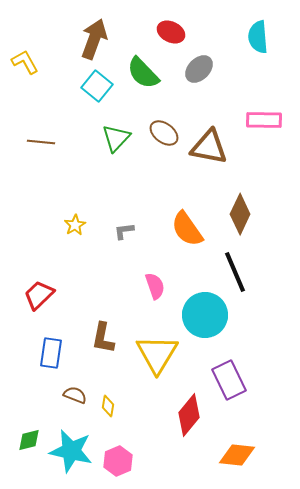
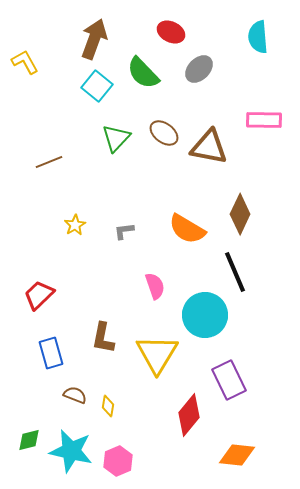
brown line: moved 8 px right, 20 px down; rotated 28 degrees counterclockwise
orange semicircle: rotated 24 degrees counterclockwise
blue rectangle: rotated 24 degrees counterclockwise
